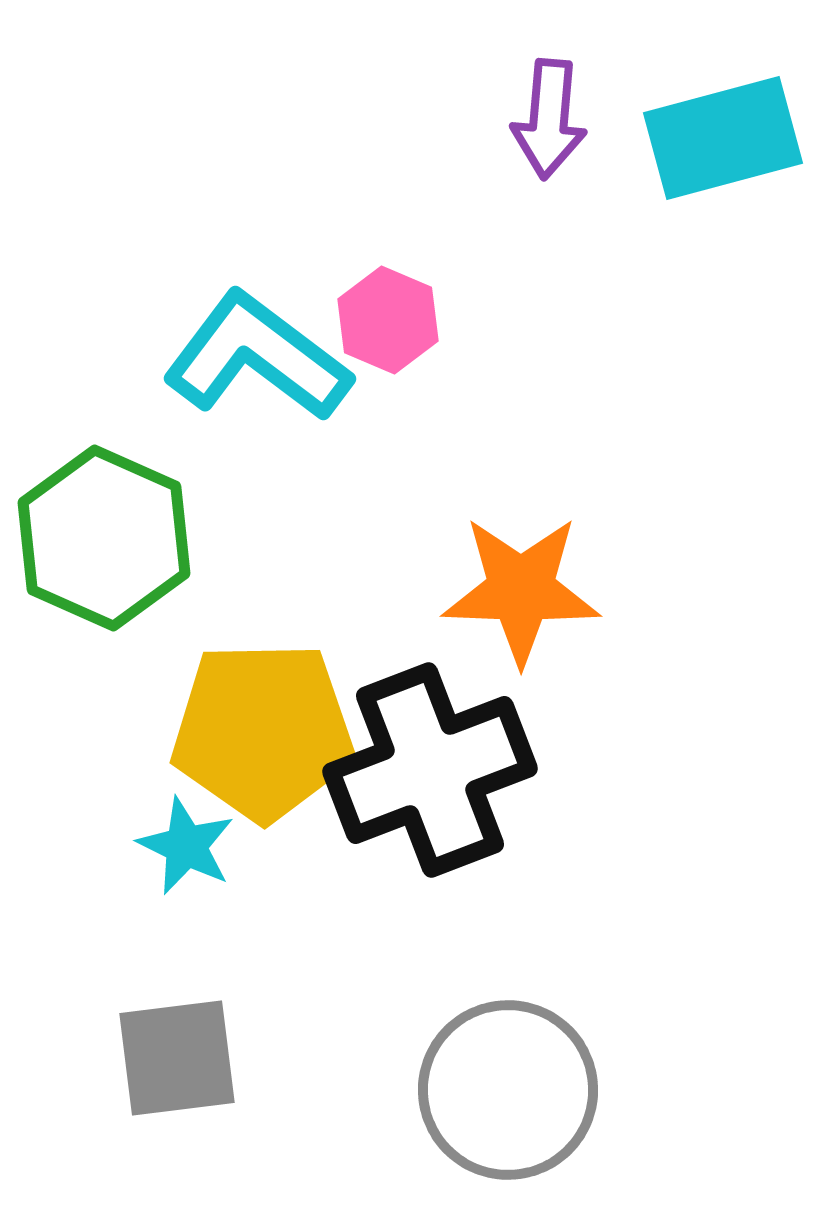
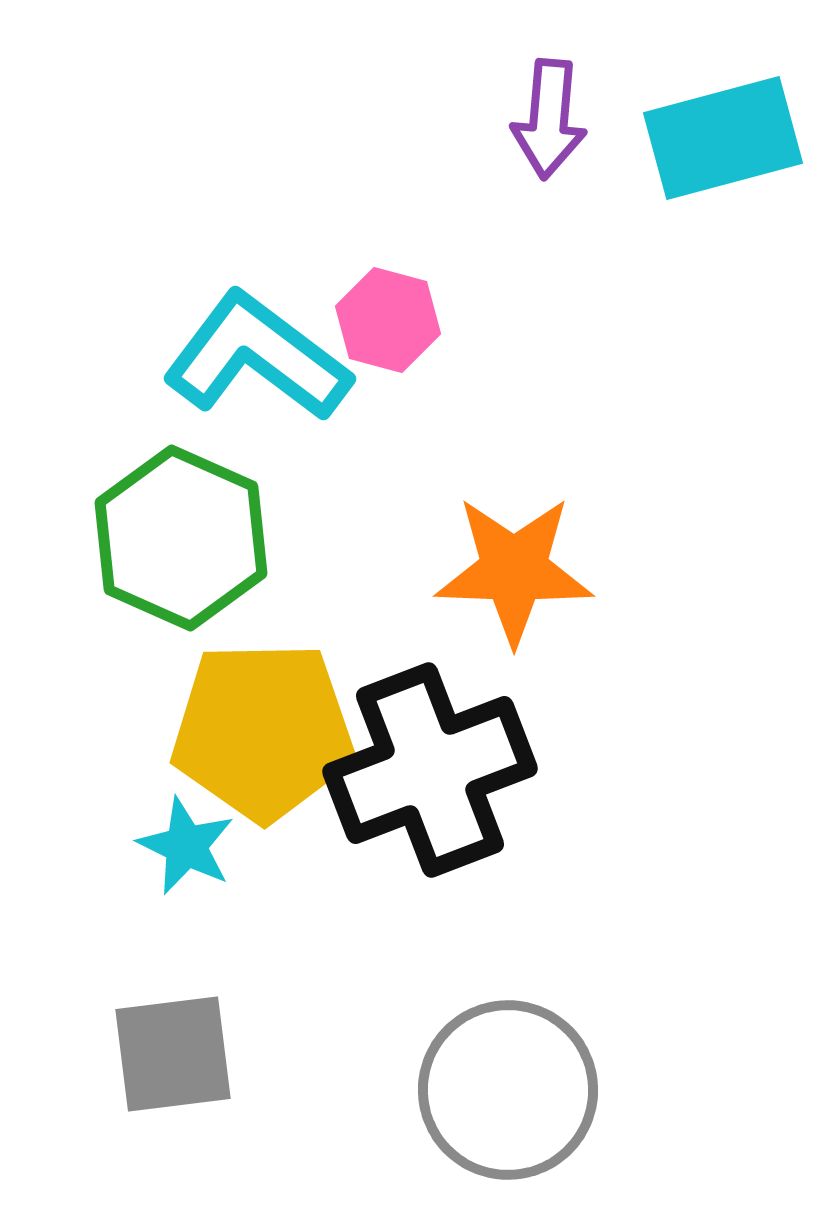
pink hexagon: rotated 8 degrees counterclockwise
green hexagon: moved 77 px right
orange star: moved 7 px left, 20 px up
gray square: moved 4 px left, 4 px up
